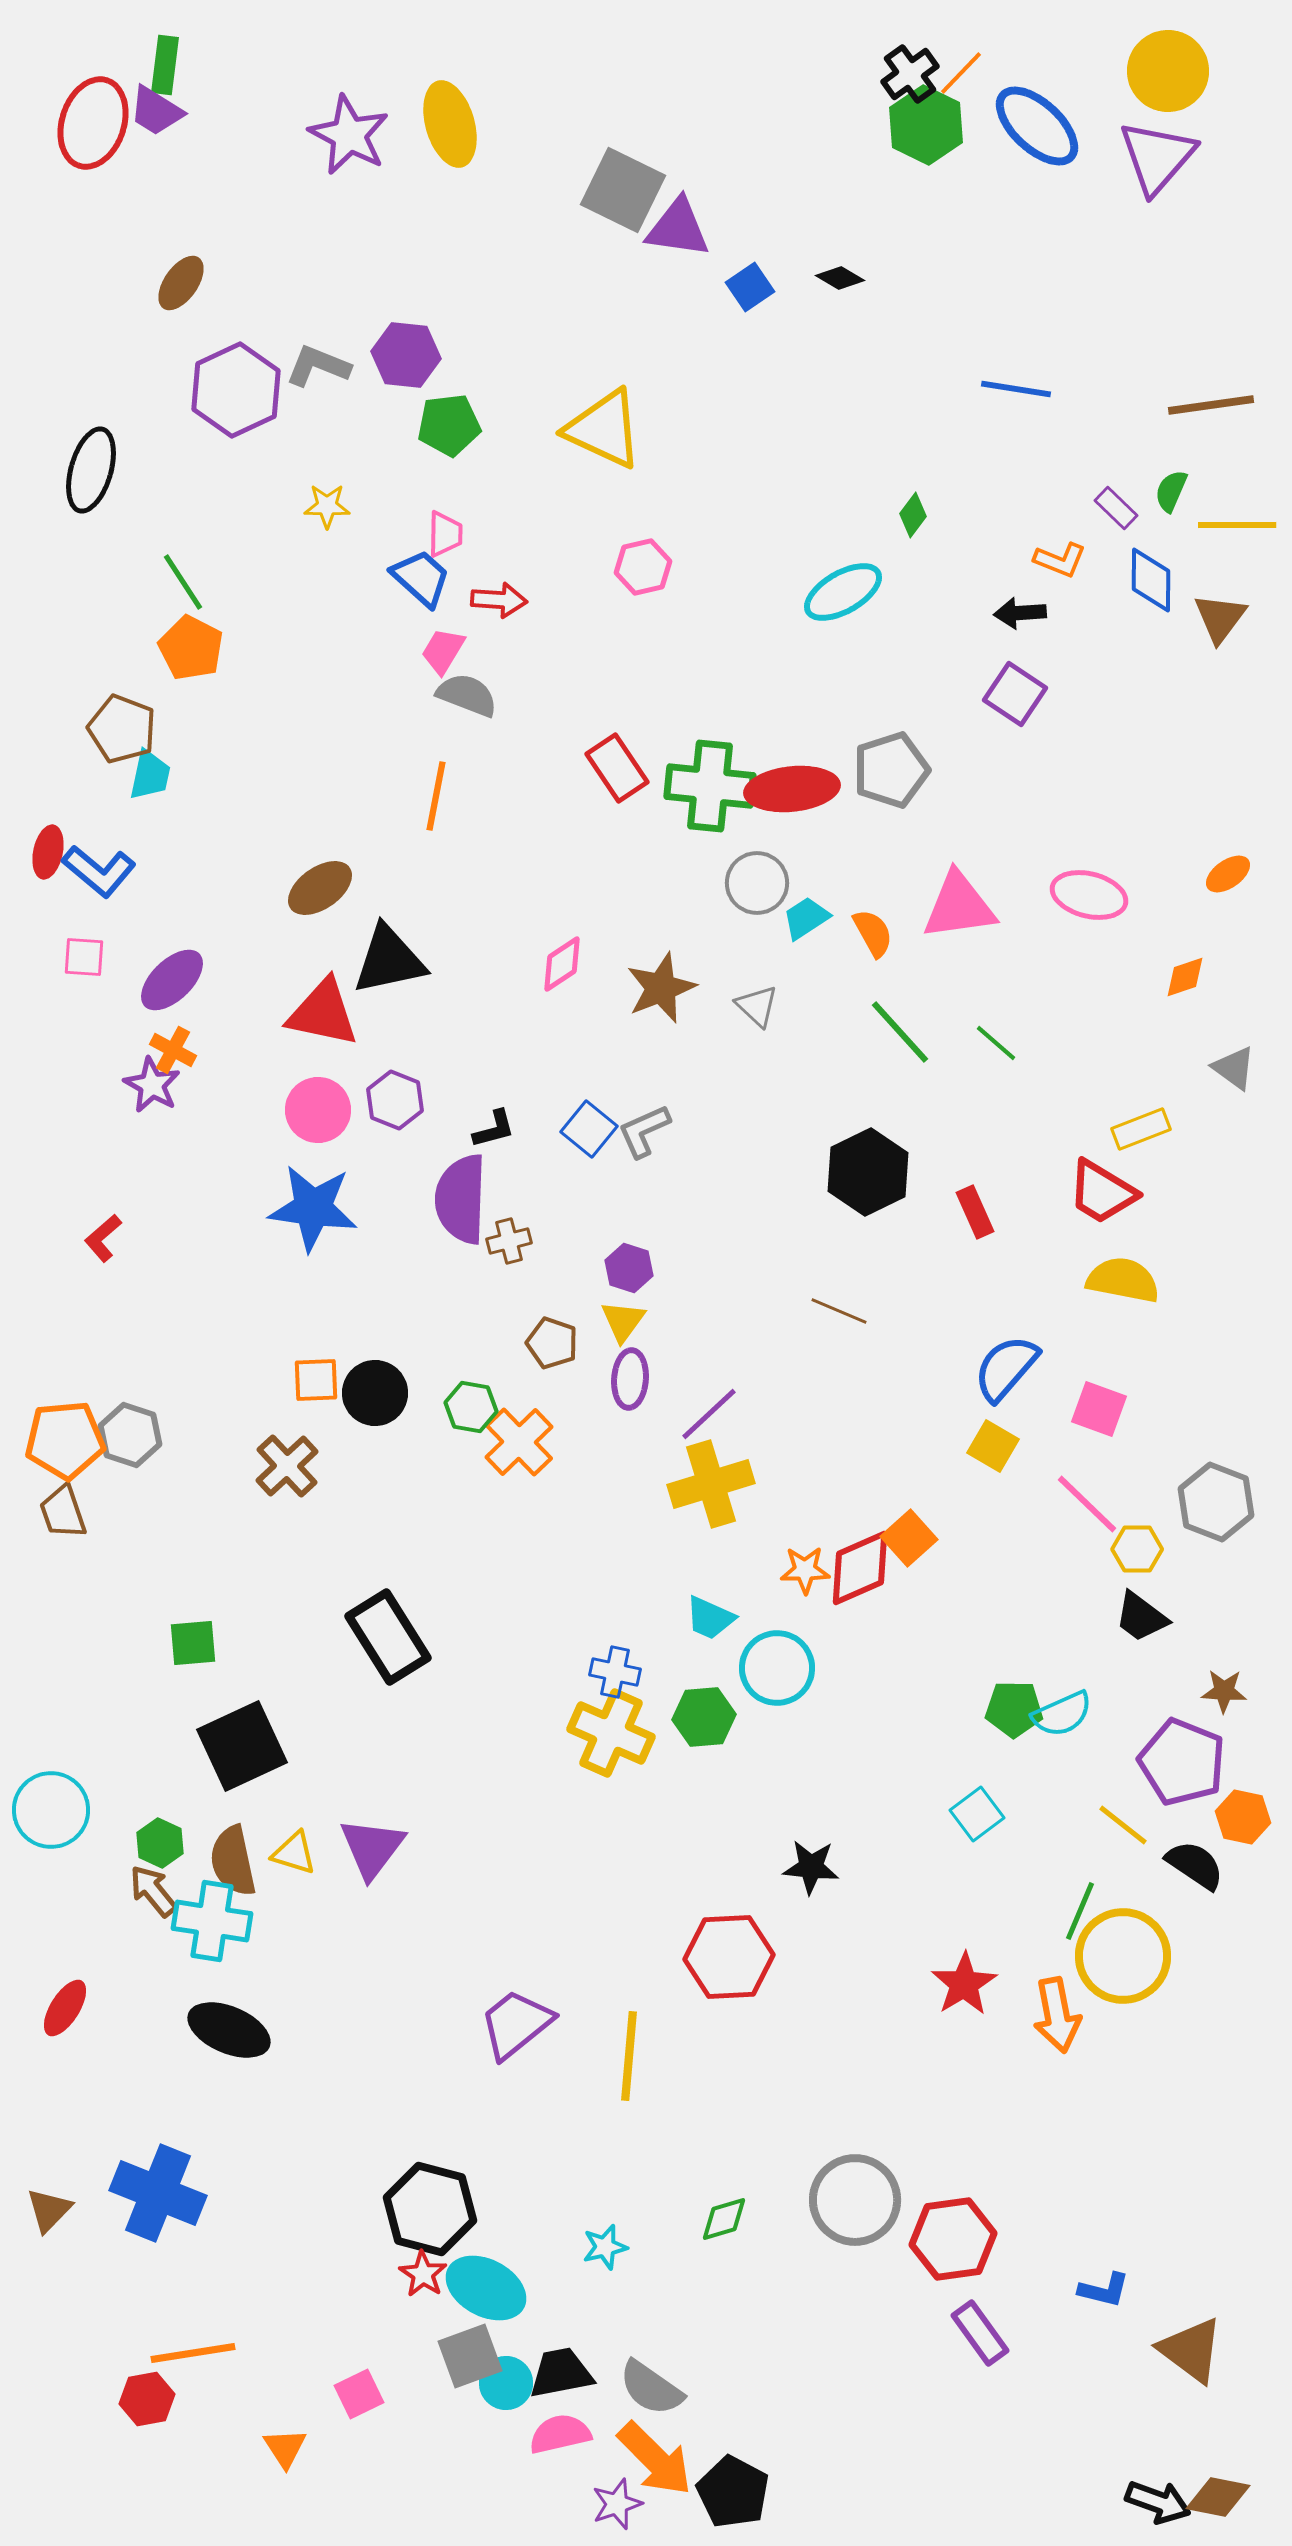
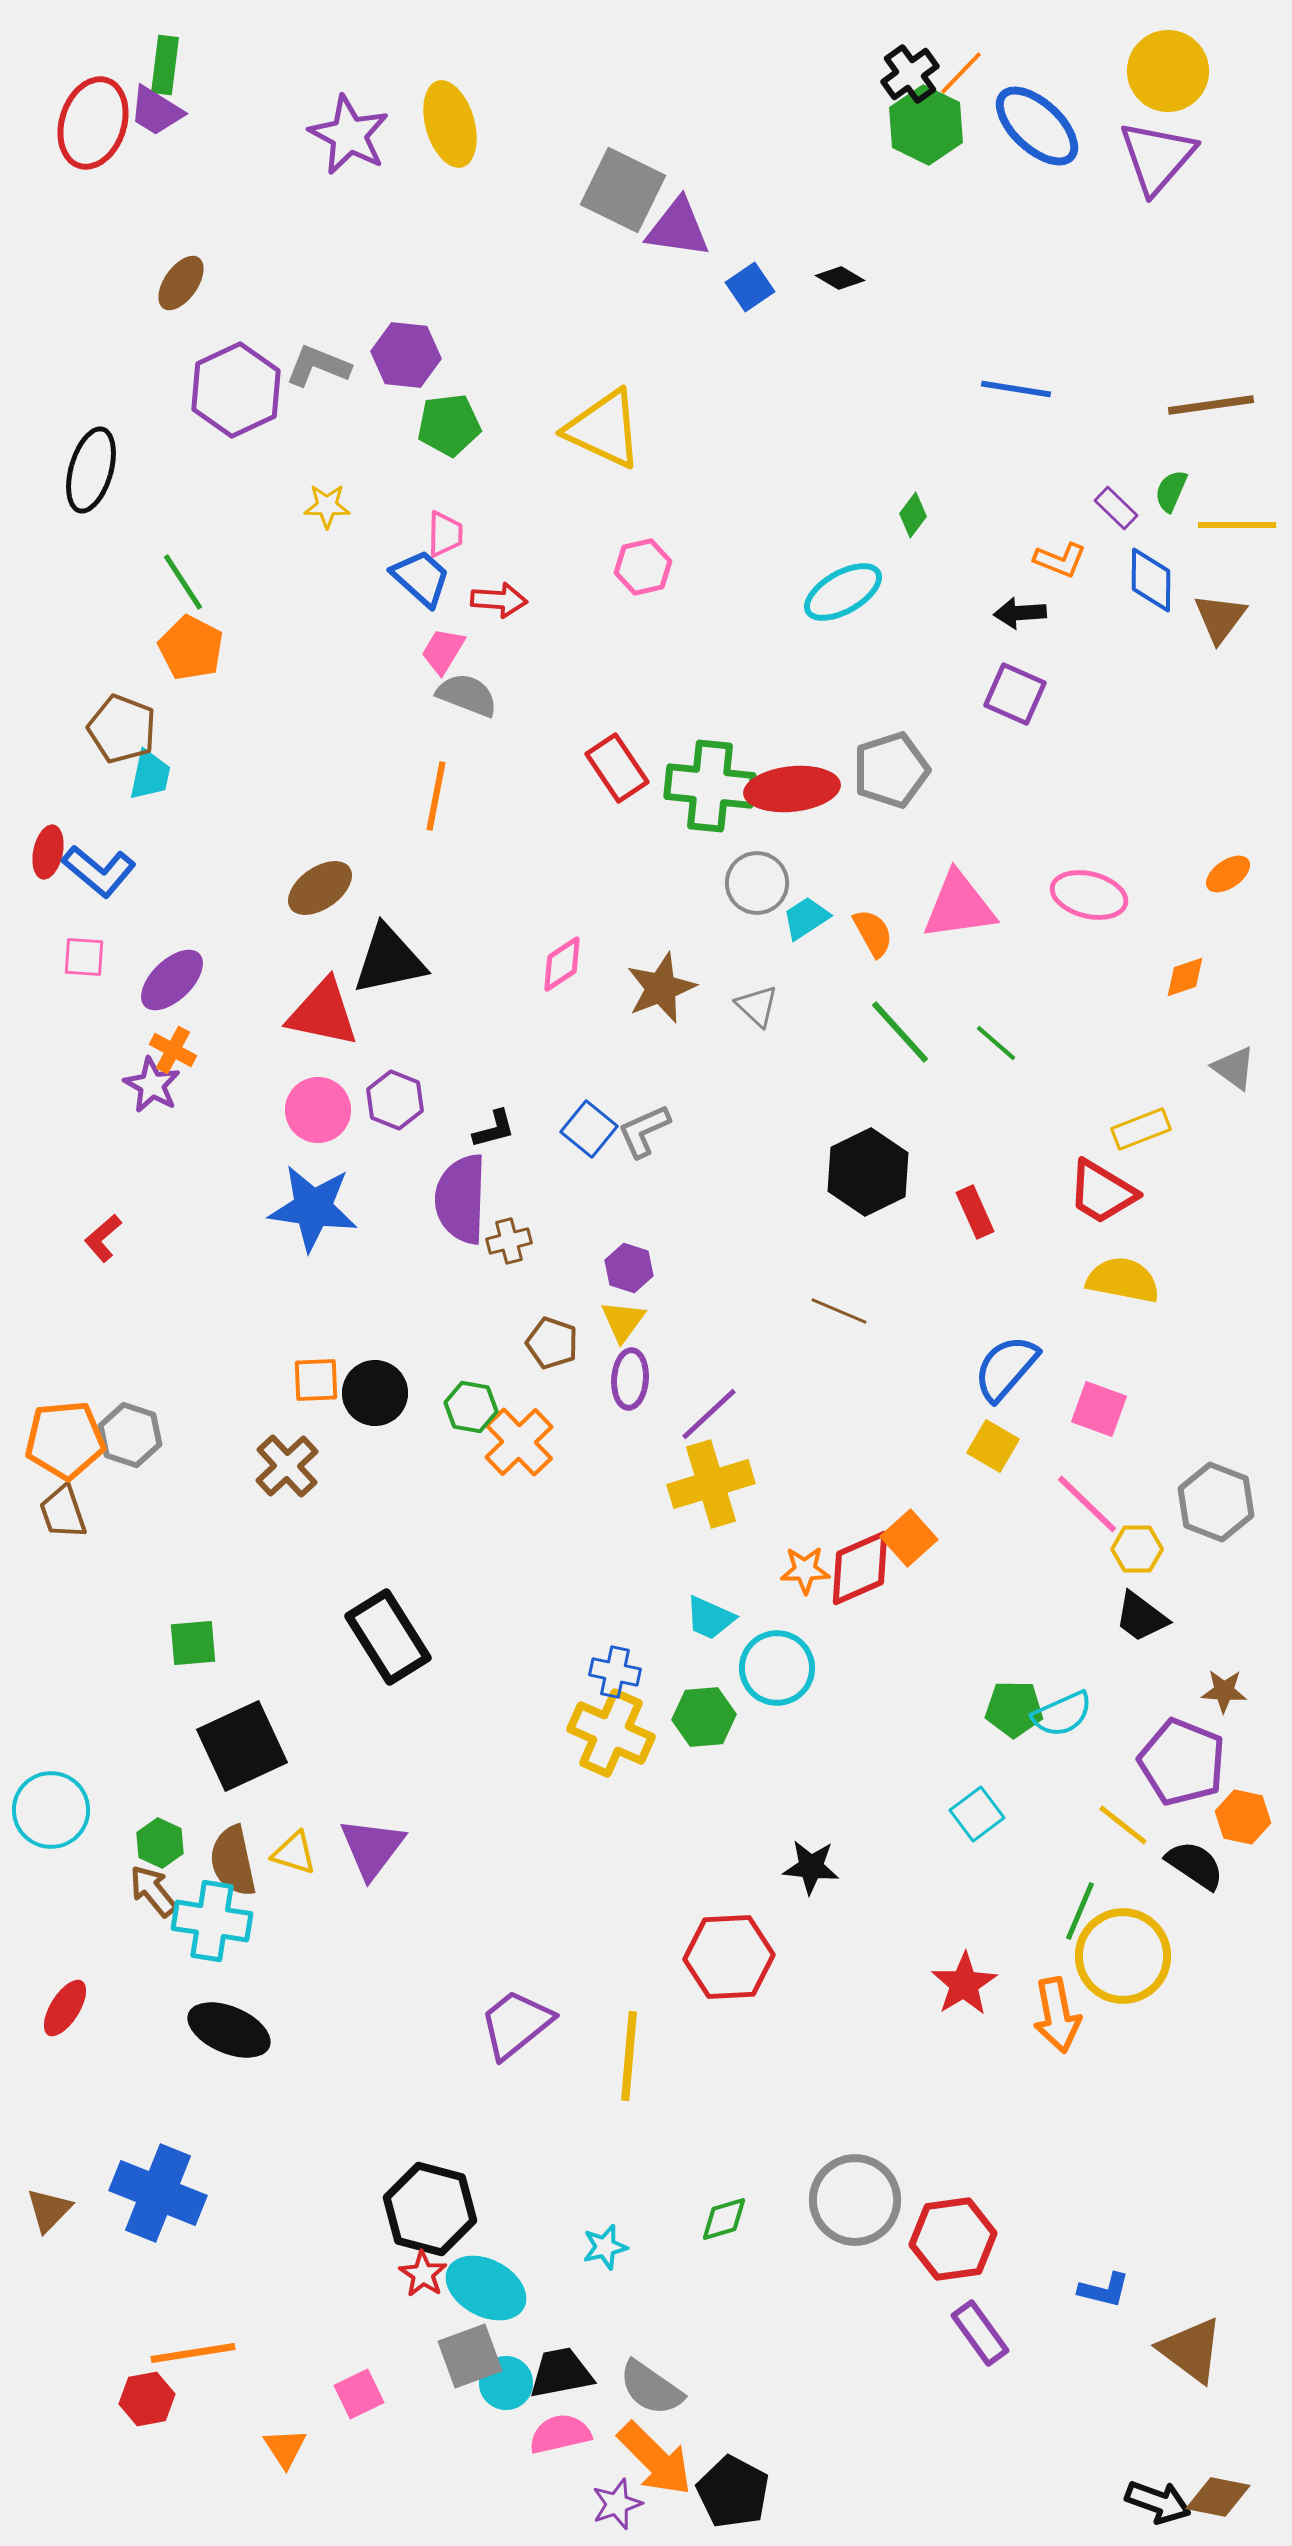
purple square at (1015, 694): rotated 10 degrees counterclockwise
